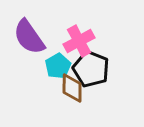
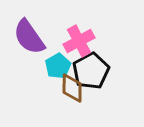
black pentagon: moved 2 px down; rotated 21 degrees clockwise
